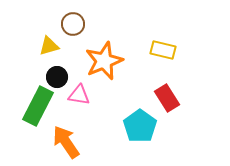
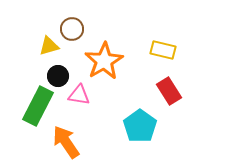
brown circle: moved 1 px left, 5 px down
orange star: rotated 9 degrees counterclockwise
black circle: moved 1 px right, 1 px up
red rectangle: moved 2 px right, 7 px up
